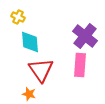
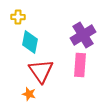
yellow cross: rotated 24 degrees counterclockwise
purple cross: moved 2 px left, 1 px up; rotated 20 degrees clockwise
cyan diamond: rotated 15 degrees clockwise
red triangle: moved 1 px down
